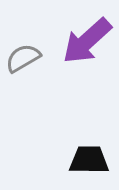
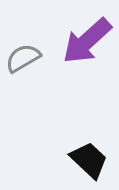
black trapezoid: rotated 42 degrees clockwise
